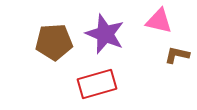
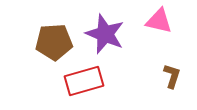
brown L-shape: moved 5 px left, 21 px down; rotated 95 degrees clockwise
red rectangle: moved 13 px left, 3 px up
